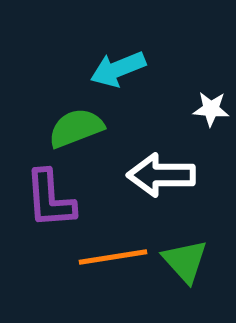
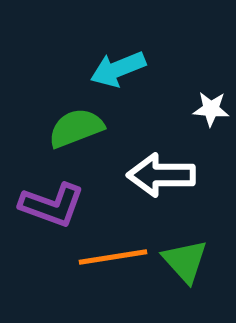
purple L-shape: moved 2 px right, 6 px down; rotated 66 degrees counterclockwise
